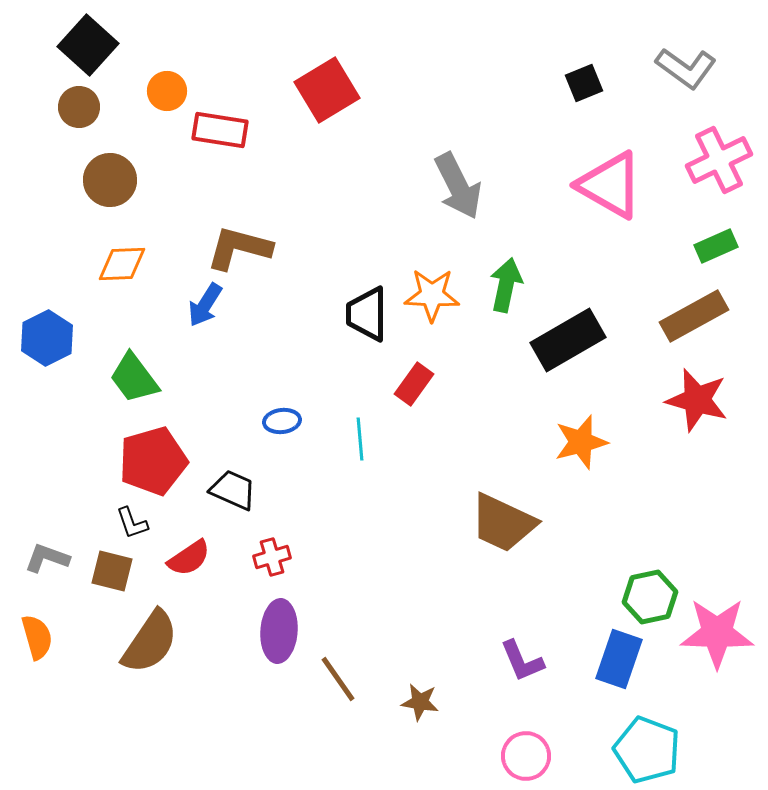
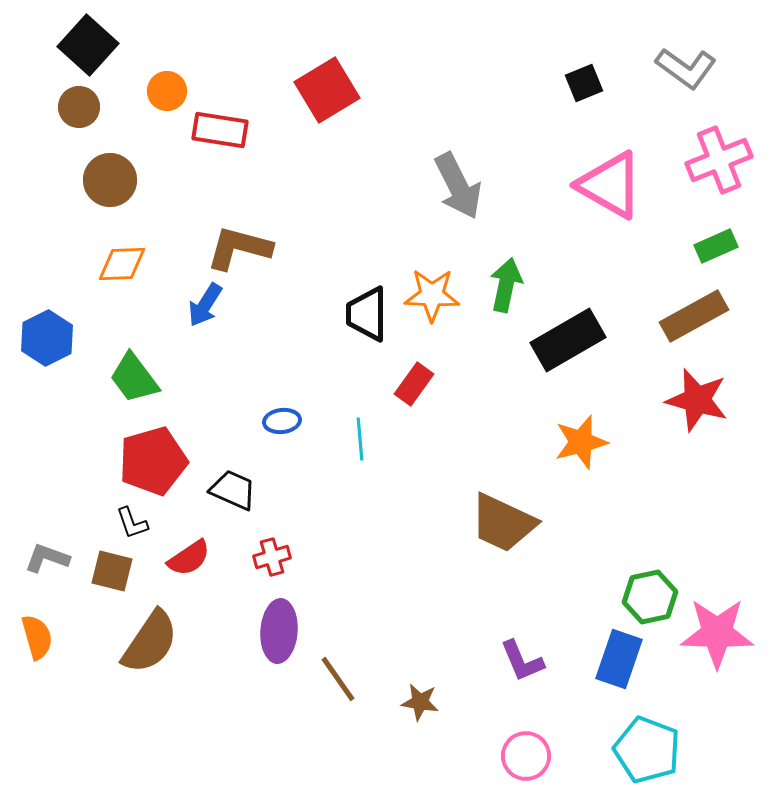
pink cross at (719, 160): rotated 4 degrees clockwise
